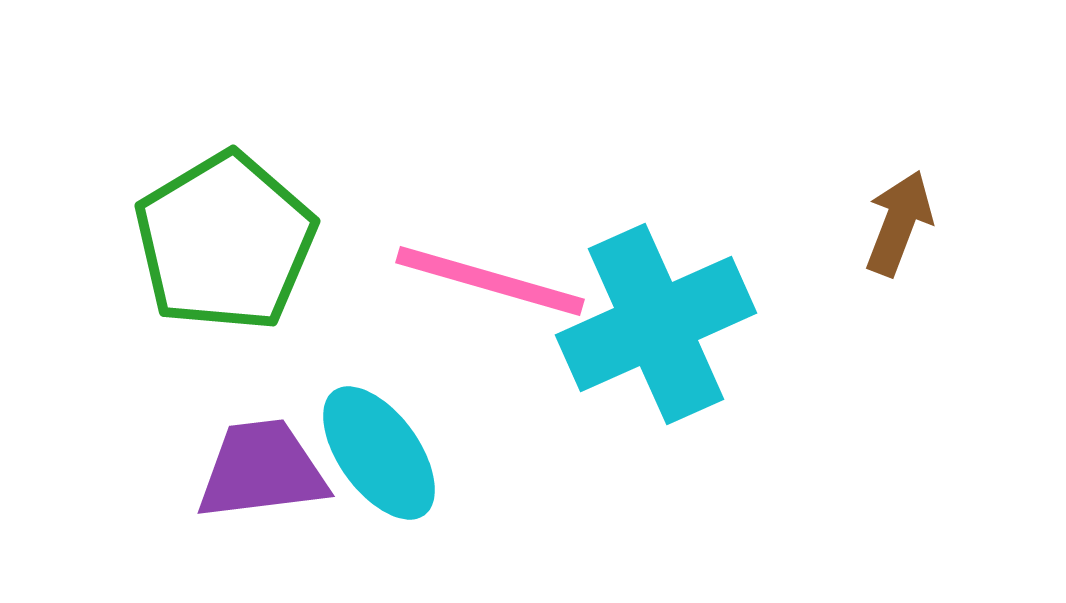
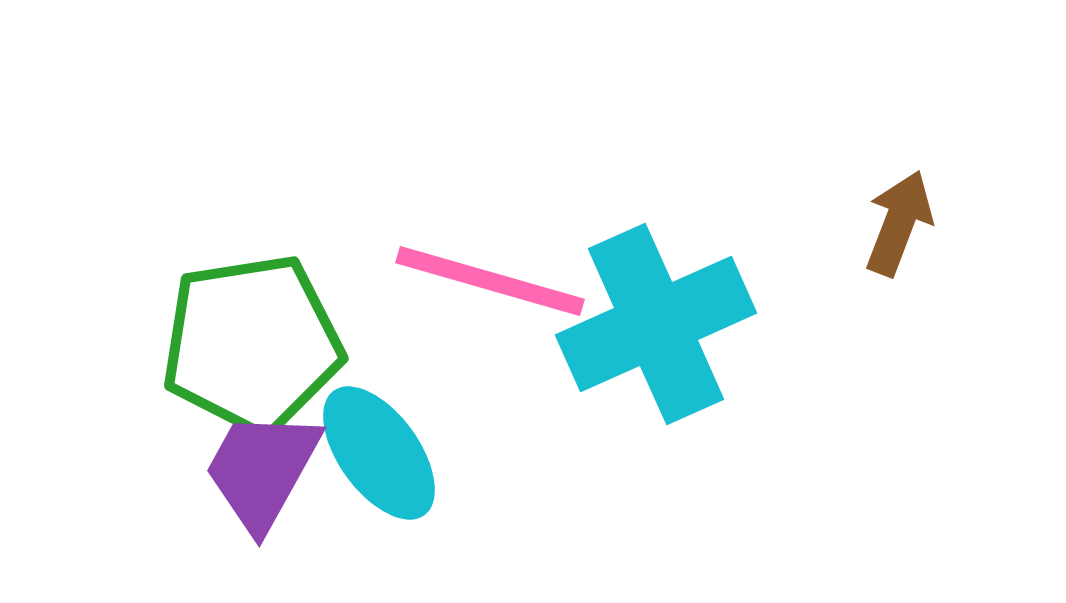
green pentagon: moved 27 px right, 102 px down; rotated 22 degrees clockwise
purple trapezoid: rotated 54 degrees counterclockwise
